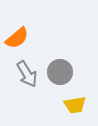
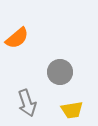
gray arrow: moved 29 px down; rotated 12 degrees clockwise
yellow trapezoid: moved 3 px left, 5 px down
